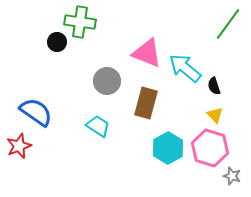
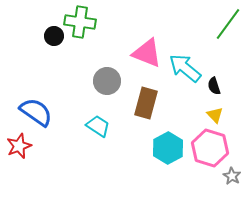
black circle: moved 3 px left, 6 px up
gray star: rotated 12 degrees clockwise
